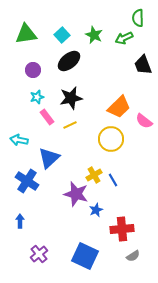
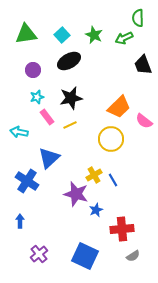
black ellipse: rotated 10 degrees clockwise
cyan arrow: moved 8 px up
